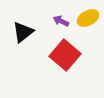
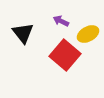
yellow ellipse: moved 16 px down
black triangle: moved 1 px down; rotated 30 degrees counterclockwise
